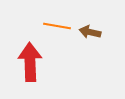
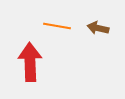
brown arrow: moved 8 px right, 4 px up
